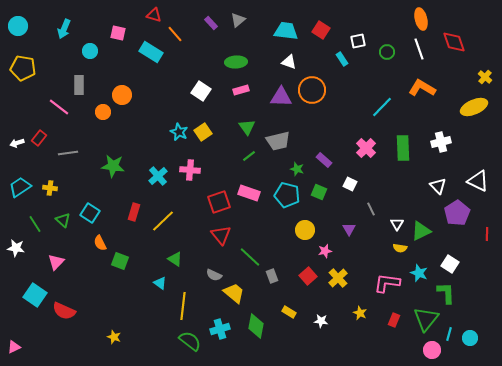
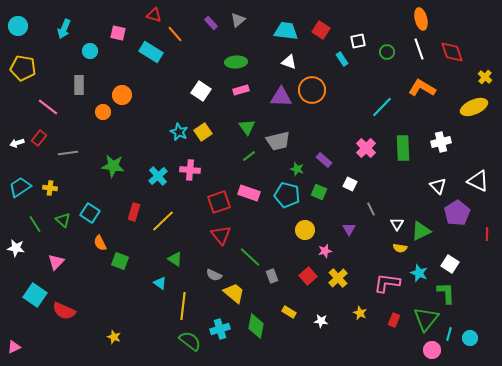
red diamond at (454, 42): moved 2 px left, 10 px down
pink line at (59, 107): moved 11 px left
